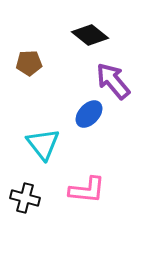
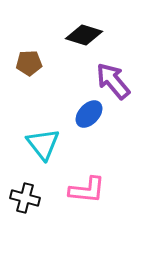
black diamond: moved 6 px left; rotated 21 degrees counterclockwise
